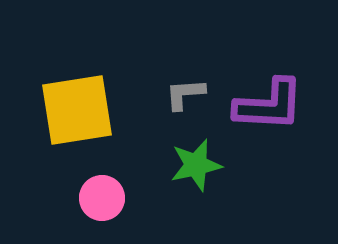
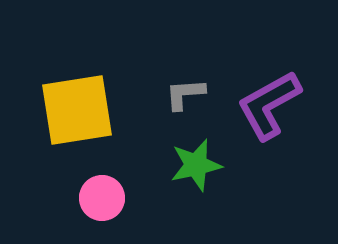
purple L-shape: rotated 148 degrees clockwise
